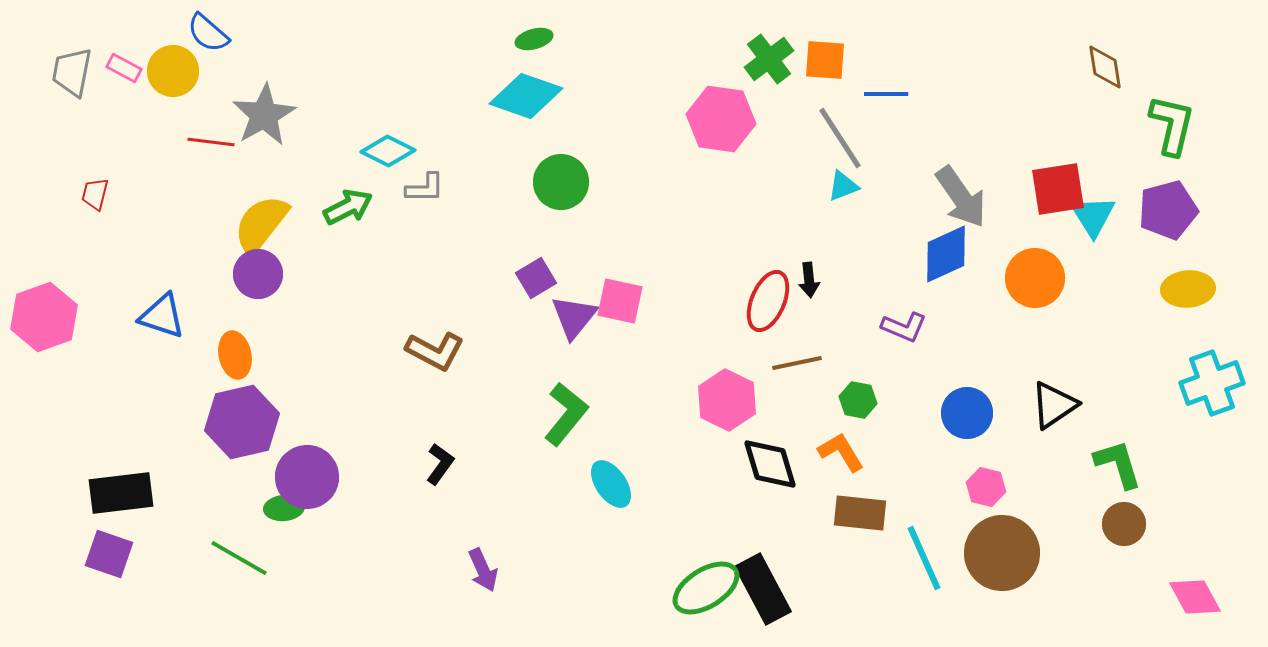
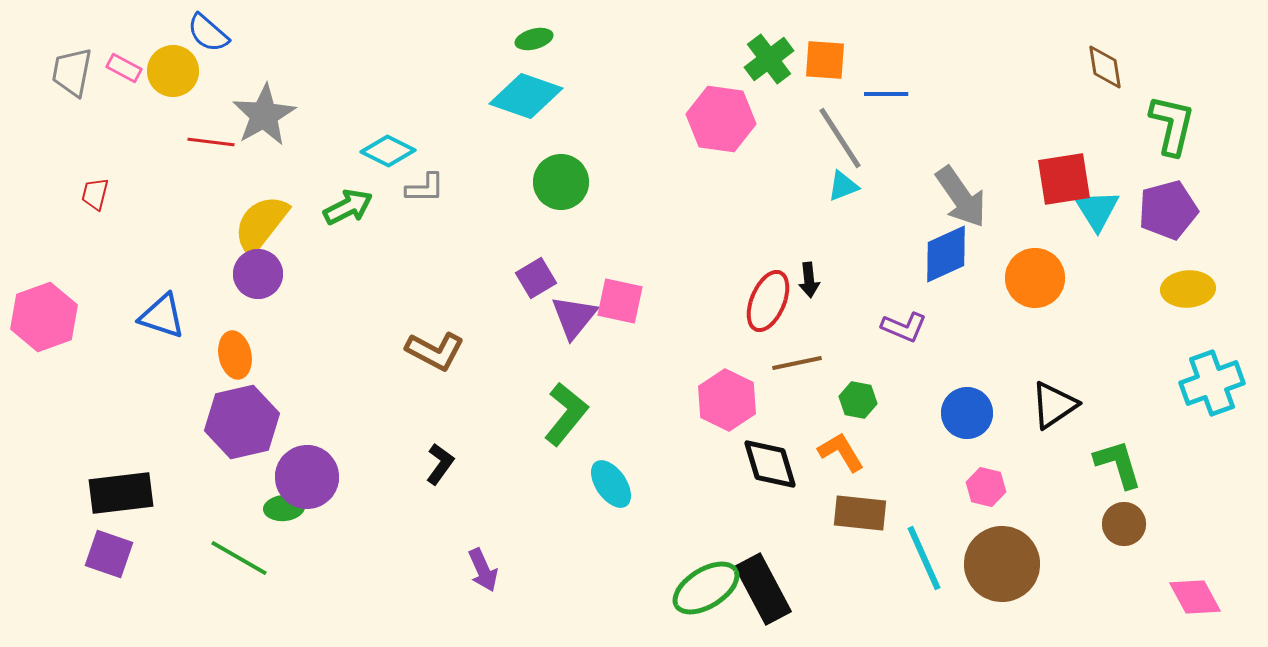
red square at (1058, 189): moved 6 px right, 10 px up
cyan triangle at (1093, 216): moved 4 px right, 6 px up
brown circle at (1002, 553): moved 11 px down
